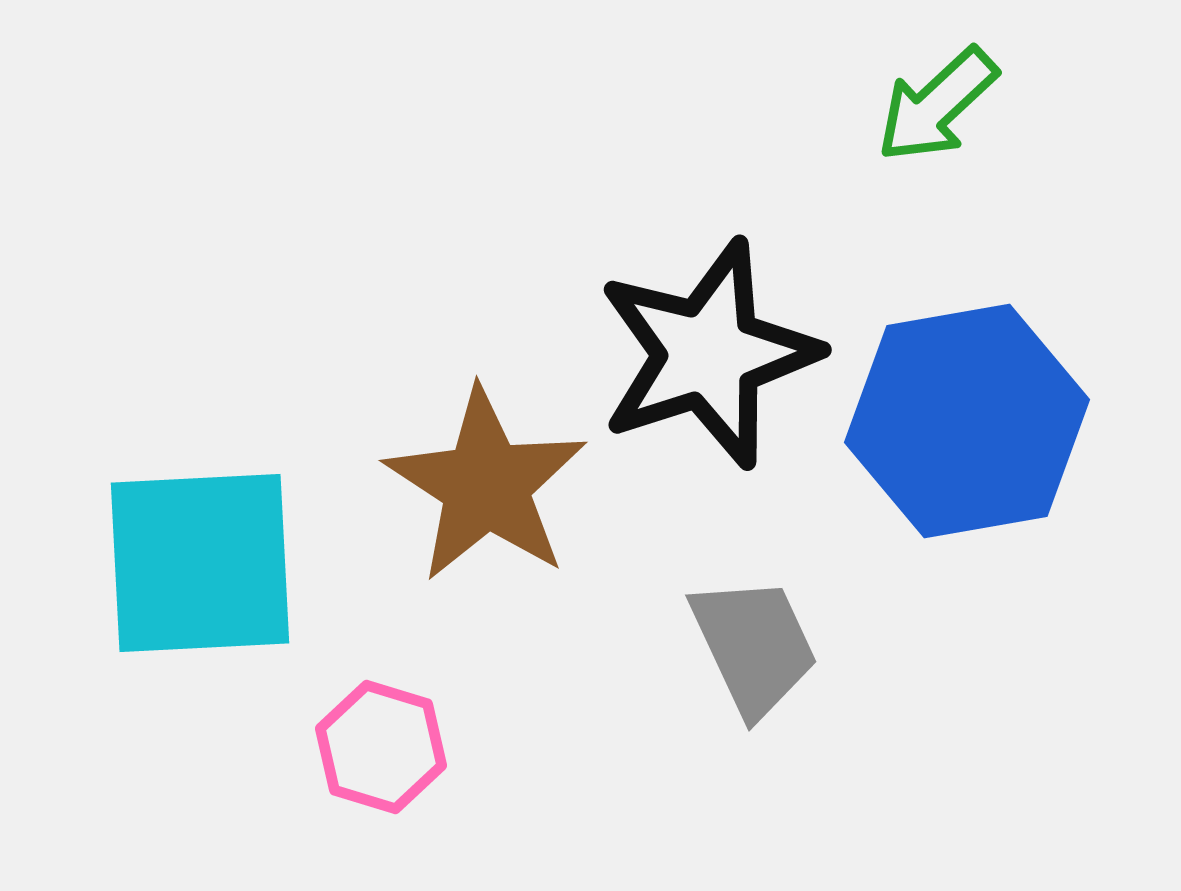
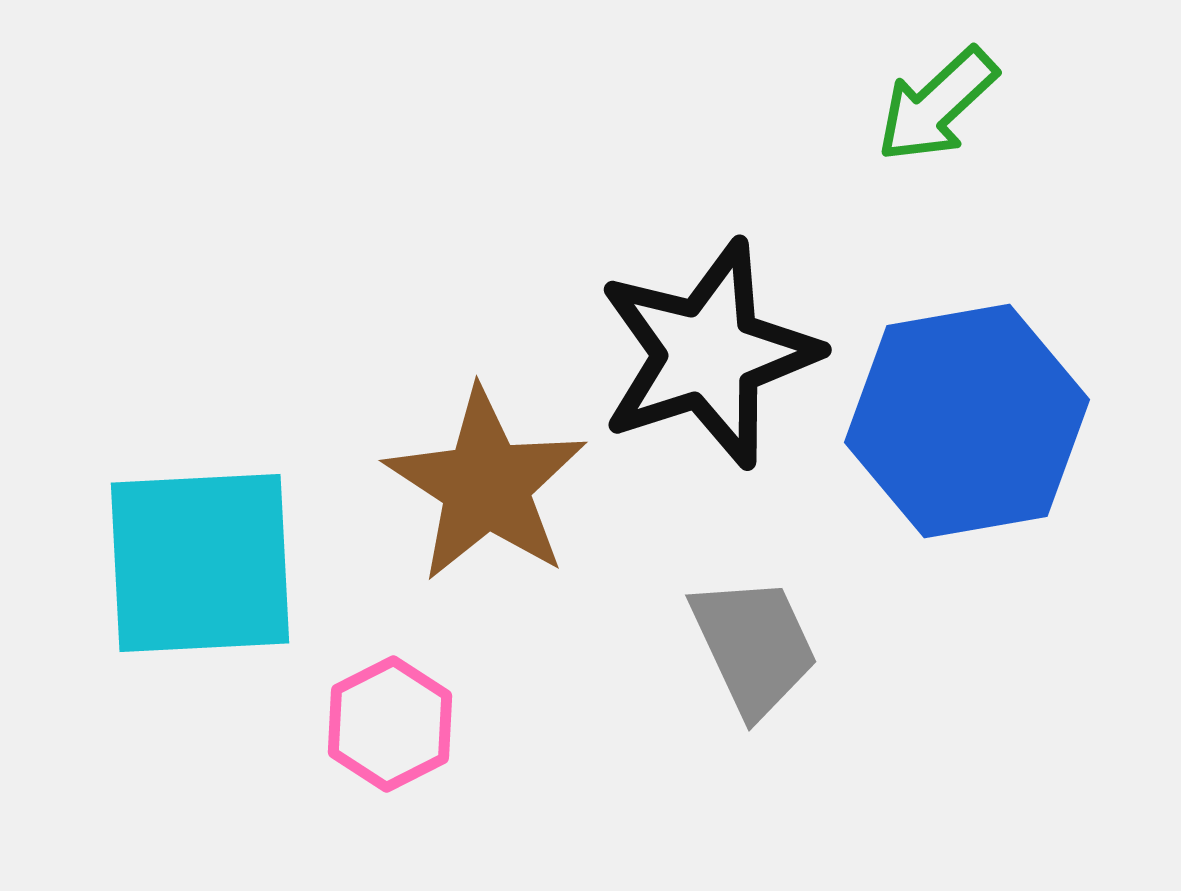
pink hexagon: moved 9 px right, 23 px up; rotated 16 degrees clockwise
